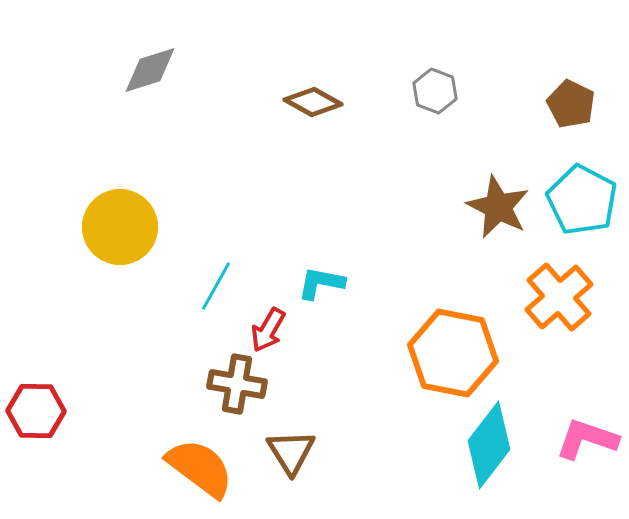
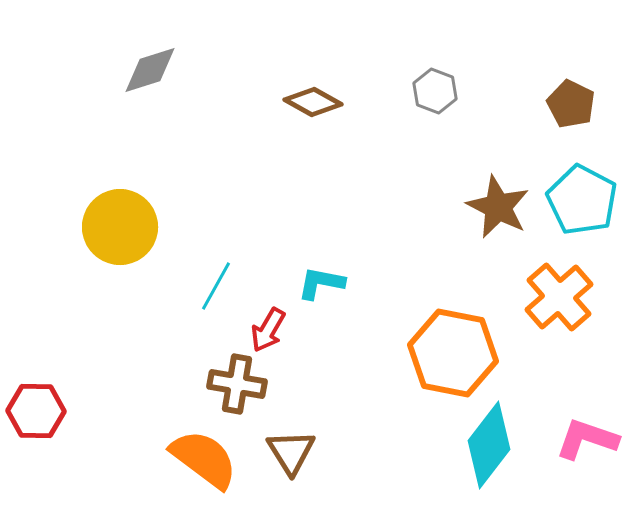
orange semicircle: moved 4 px right, 9 px up
